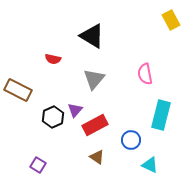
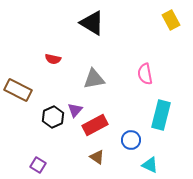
black triangle: moved 13 px up
gray triangle: rotated 40 degrees clockwise
